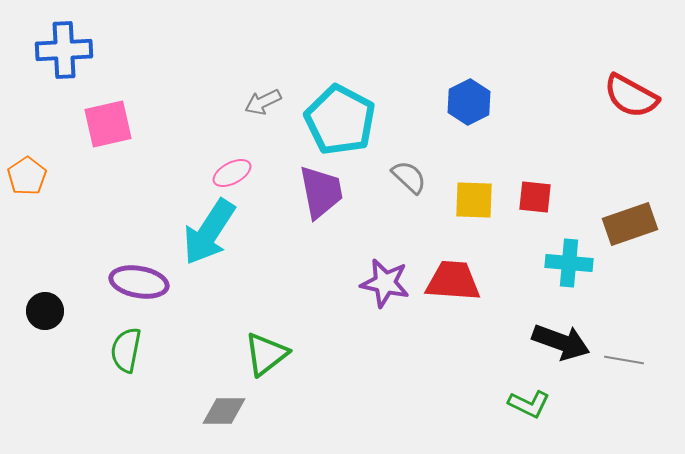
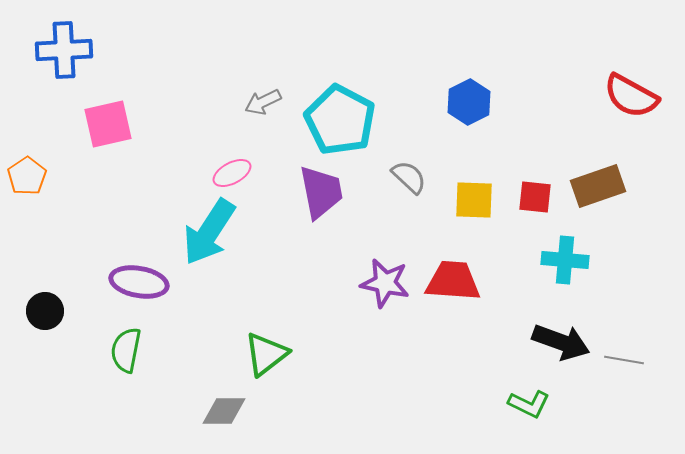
brown rectangle: moved 32 px left, 38 px up
cyan cross: moved 4 px left, 3 px up
